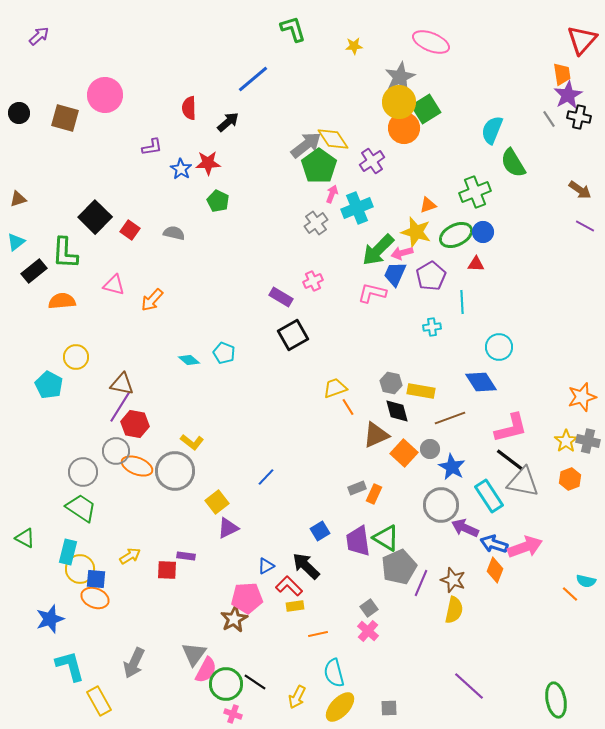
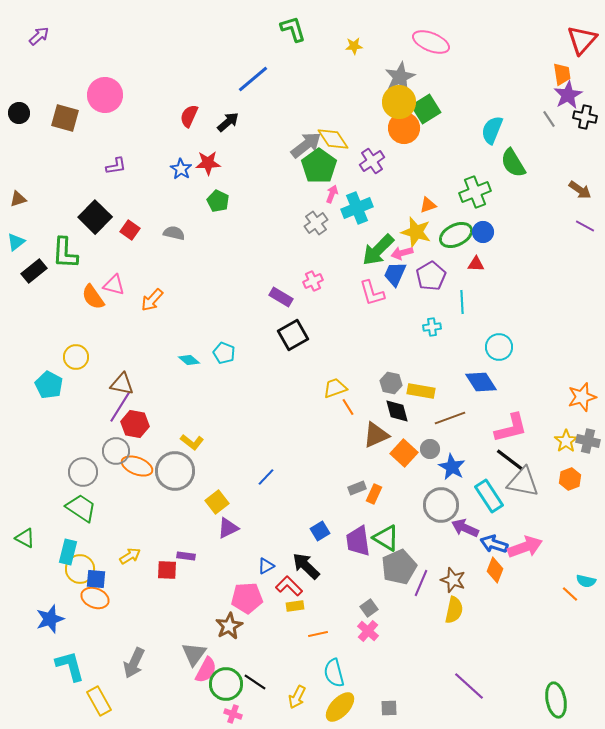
red semicircle at (189, 108): moved 8 px down; rotated 25 degrees clockwise
black cross at (579, 117): moved 6 px right
purple L-shape at (152, 147): moved 36 px left, 19 px down
pink L-shape at (372, 293): rotated 120 degrees counterclockwise
orange semicircle at (62, 301): moved 31 px right, 4 px up; rotated 120 degrees counterclockwise
brown star at (234, 619): moved 5 px left, 7 px down
